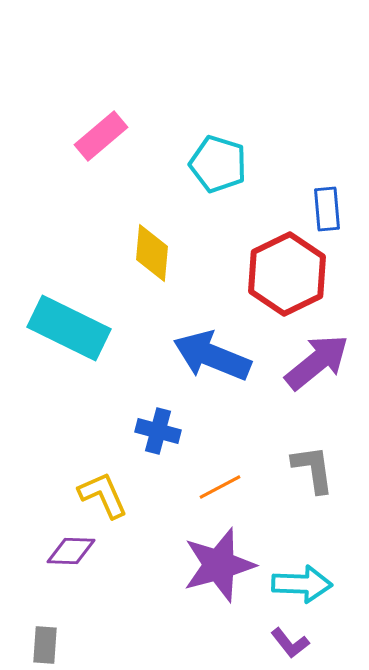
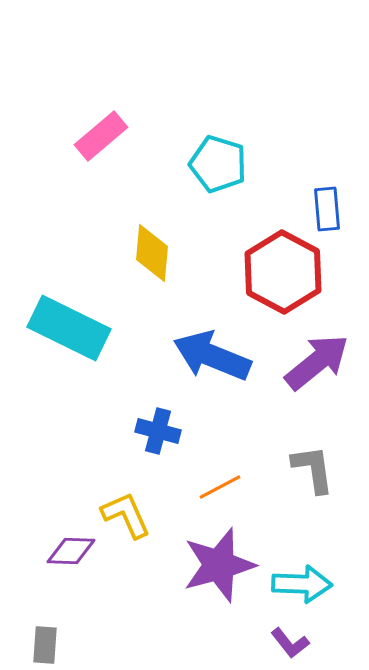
red hexagon: moved 4 px left, 2 px up; rotated 6 degrees counterclockwise
yellow L-shape: moved 23 px right, 20 px down
